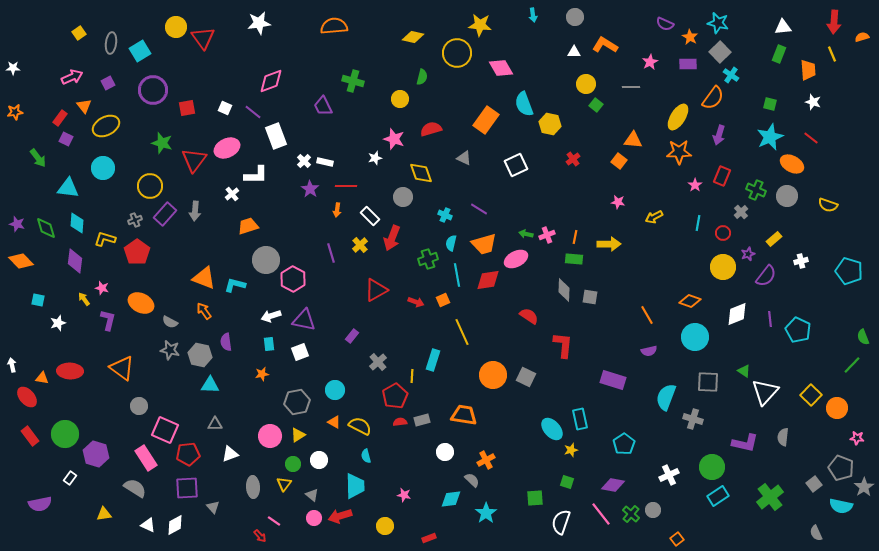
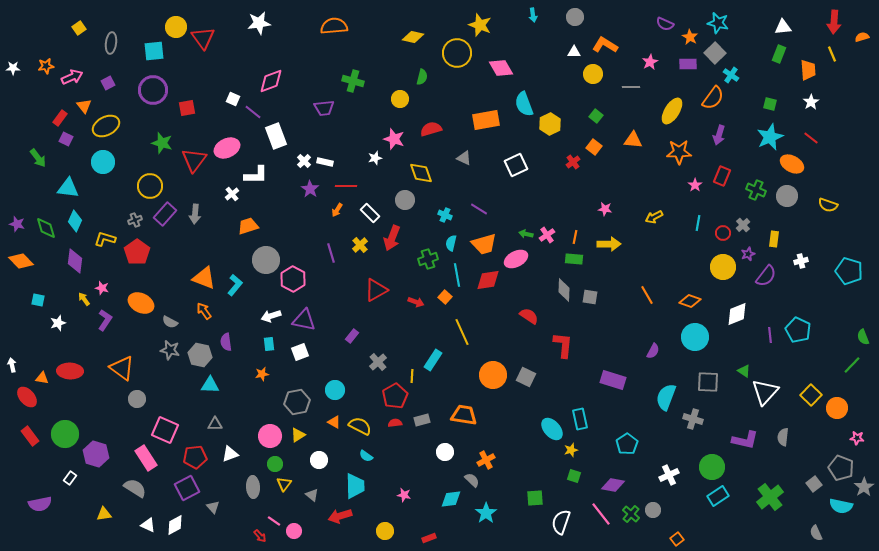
yellow star at (480, 25): rotated 15 degrees clockwise
yellow square at (79, 33): moved 5 px up
cyan square at (140, 51): moved 14 px right; rotated 25 degrees clockwise
gray square at (720, 52): moved 5 px left, 1 px down
yellow circle at (586, 84): moved 7 px right, 10 px up
white star at (813, 102): moved 2 px left; rotated 21 degrees clockwise
green square at (596, 105): moved 11 px down
purple trapezoid at (323, 106): moved 1 px right, 2 px down; rotated 70 degrees counterclockwise
white square at (225, 108): moved 8 px right, 9 px up
orange star at (15, 112): moved 31 px right, 46 px up
yellow ellipse at (678, 117): moved 6 px left, 6 px up
orange rectangle at (486, 120): rotated 44 degrees clockwise
yellow hexagon at (550, 124): rotated 20 degrees clockwise
red cross at (573, 159): moved 3 px down
orange square at (619, 161): moved 25 px left, 14 px up
cyan circle at (103, 168): moved 6 px up
gray circle at (403, 197): moved 2 px right, 3 px down
pink star at (618, 202): moved 13 px left, 7 px down
orange arrow at (337, 210): rotated 24 degrees clockwise
gray arrow at (195, 211): moved 3 px down
gray cross at (741, 212): moved 2 px right, 13 px down
white rectangle at (370, 216): moved 3 px up
cyan diamond at (77, 223): moved 2 px left, 2 px up; rotated 20 degrees clockwise
pink cross at (547, 235): rotated 14 degrees counterclockwise
yellow rectangle at (774, 239): rotated 42 degrees counterclockwise
cyan L-shape at (235, 285): rotated 115 degrees clockwise
orange square at (443, 300): moved 2 px right, 3 px up; rotated 24 degrees counterclockwise
orange line at (647, 315): moved 20 px up
purple line at (770, 319): moved 16 px down
purple L-shape at (108, 320): moved 3 px left; rotated 20 degrees clockwise
purple semicircle at (649, 351): moved 4 px right; rotated 49 degrees counterclockwise
cyan rectangle at (433, 360): rotated 15 degrees clockwise
gray circle at (139, 406): moved 2 px left, 7 px up
red semicircle at (400, 422): moved 5 px left, 1 px down
purple L-shape at (745, 443): moved 3 px up
cyan pentagon at (624, 444): moved 3 px right
red pentagon at (188, 454): moved 7 px right, 3 px down
cyan semicircle at (366, 456): rotated 40 degrees counterclockwise
green circle at (293, 464): moved 18 px left
green square at (567, 482): moved 7 px right, 6 px up
purple square at (187, 488): rotated 25 degrees counterclockwise
pink circle at (314, 518): moved 20 px left, 13 px down
yellow circle at (385, 526): moved 5 px down
